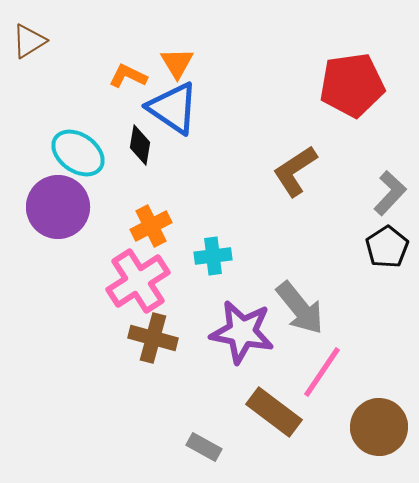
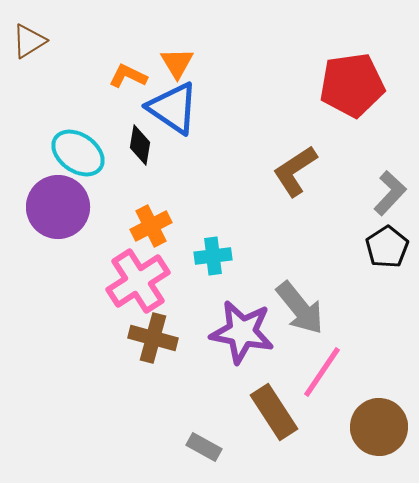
brown rectangle: rotated 20 degrees clockwise
